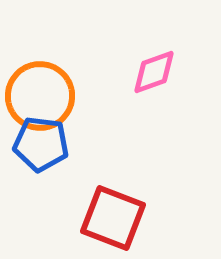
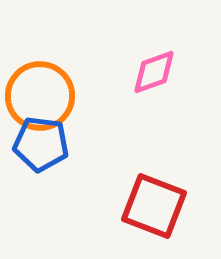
red square: moved 41 px right, 12 px up
